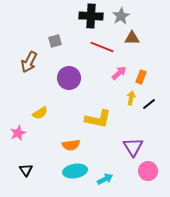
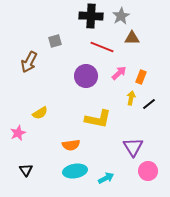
purple circle: moved 17 px right, 2 px up
cyan arrow: moved 1 px right, 1 px up
